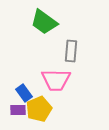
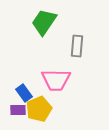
green trapezoid: rotated 88 degrees clockwise
gray rectangle: moved 6 px right, 5 px up
